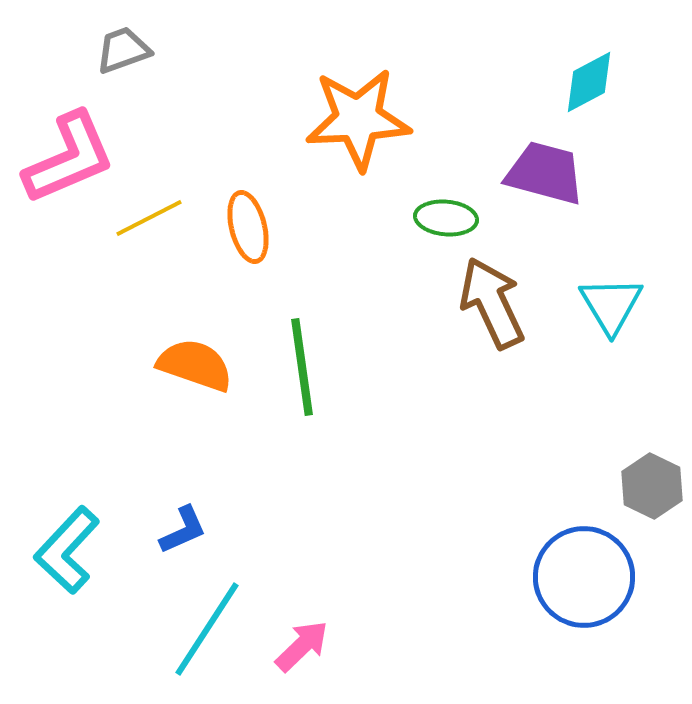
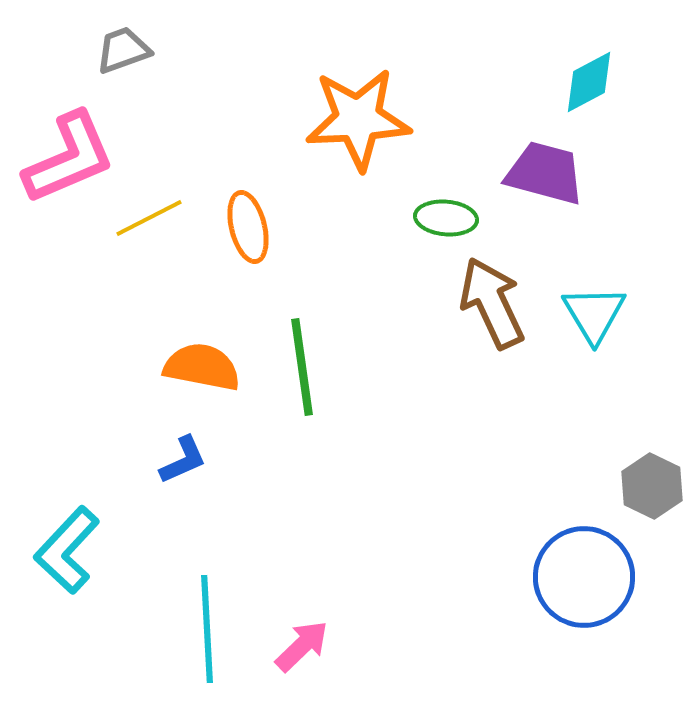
cyan triangle: moved 17 px left, 9 px down
orange semicircle: moved 7 px right, 2 px down; rotated 8 degrees counterclockwise
blue L-shape: moved 70 px up
cyan line: rotated 36 degrees counterclockwise
